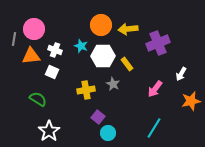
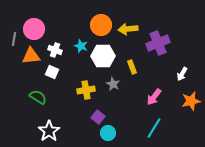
yellow rectangle: moved 5 px right, 3 px down; rotated 16 degrees clockwise
white arrow: moved 1 px right
pink arrow: moved 1 px left, 8 px down
green semicircle: moved 2 px up
